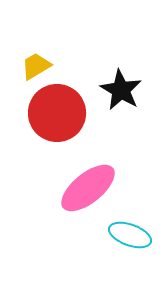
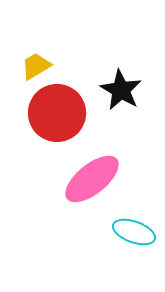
pink ellipse: moved 4 px right, 9 px up
cyan ellipse: moved 4 px right, 3 px up
